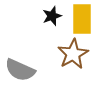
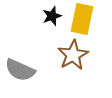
yellow rectangle: rotated 12 degrees clockwise
brown star: moved 1 px down
